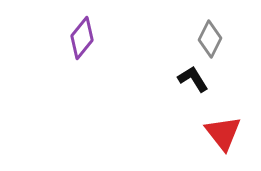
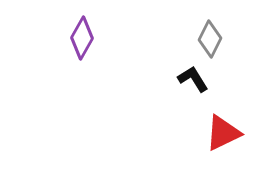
purple diamond: rotated 9 degrees counterclockwise
red triangle: rotated 42 degrees clockwise
